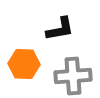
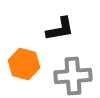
orange hexagon: rotated 12 degrees clockwise
